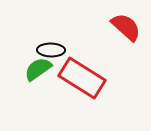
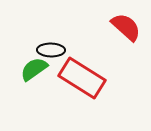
green semicircle: moved 4 px left
